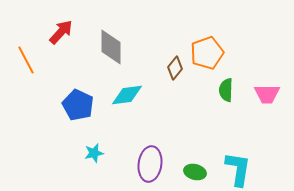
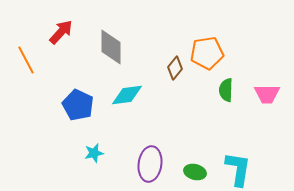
orange pentagon: rotated 12 degrees clockwise
